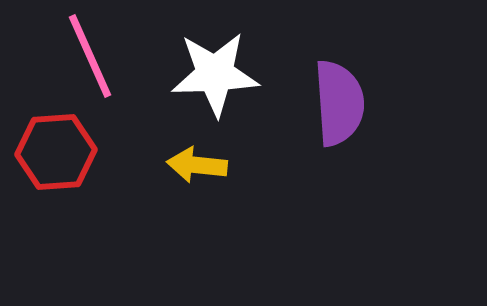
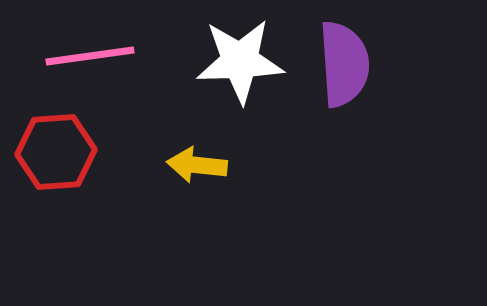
pink line: rotated 74 degrees counterclockwise
white star: moved 25 px right, 13 px up
purple semicircle: moved 5 px right, 39 px up
